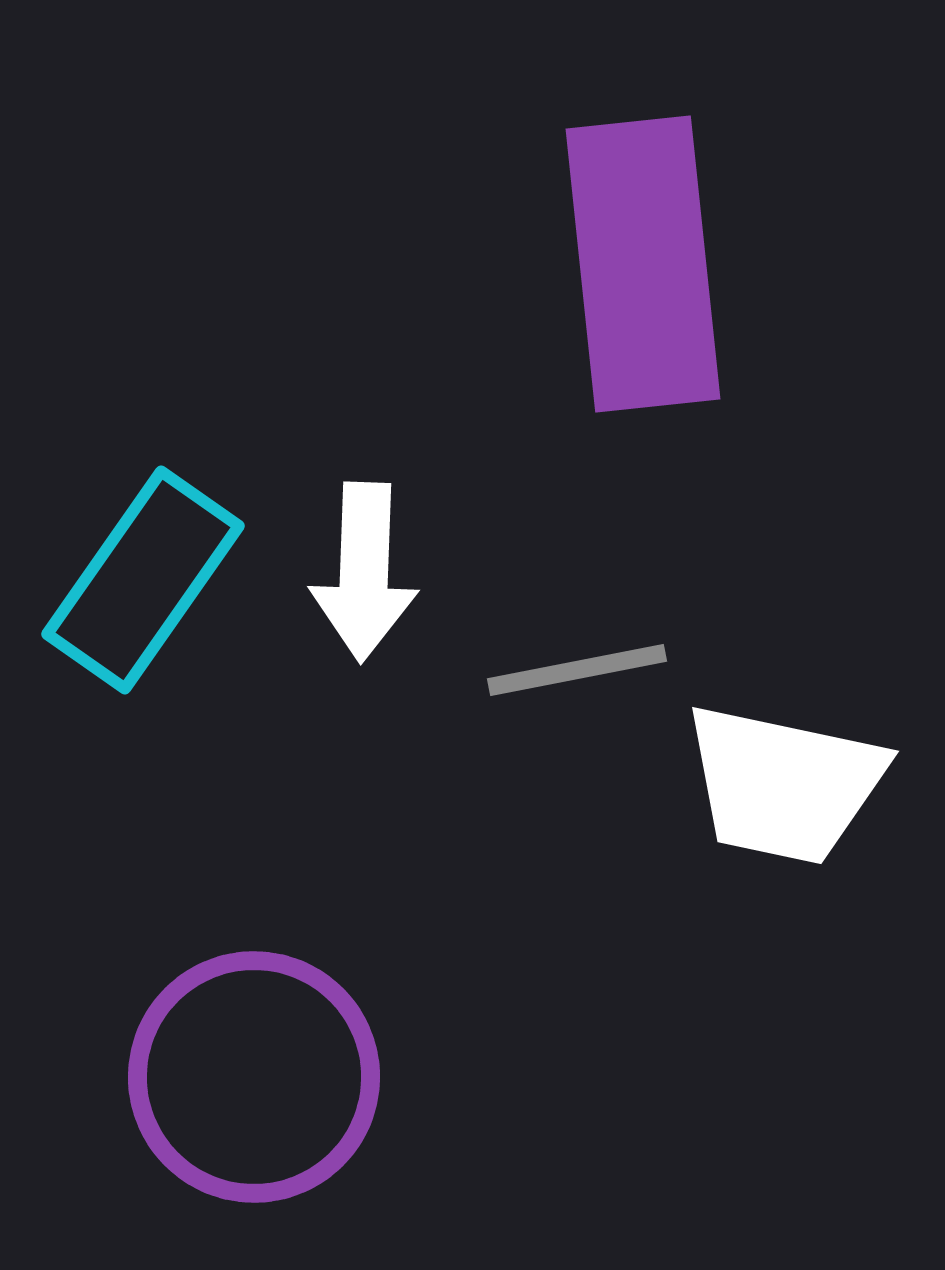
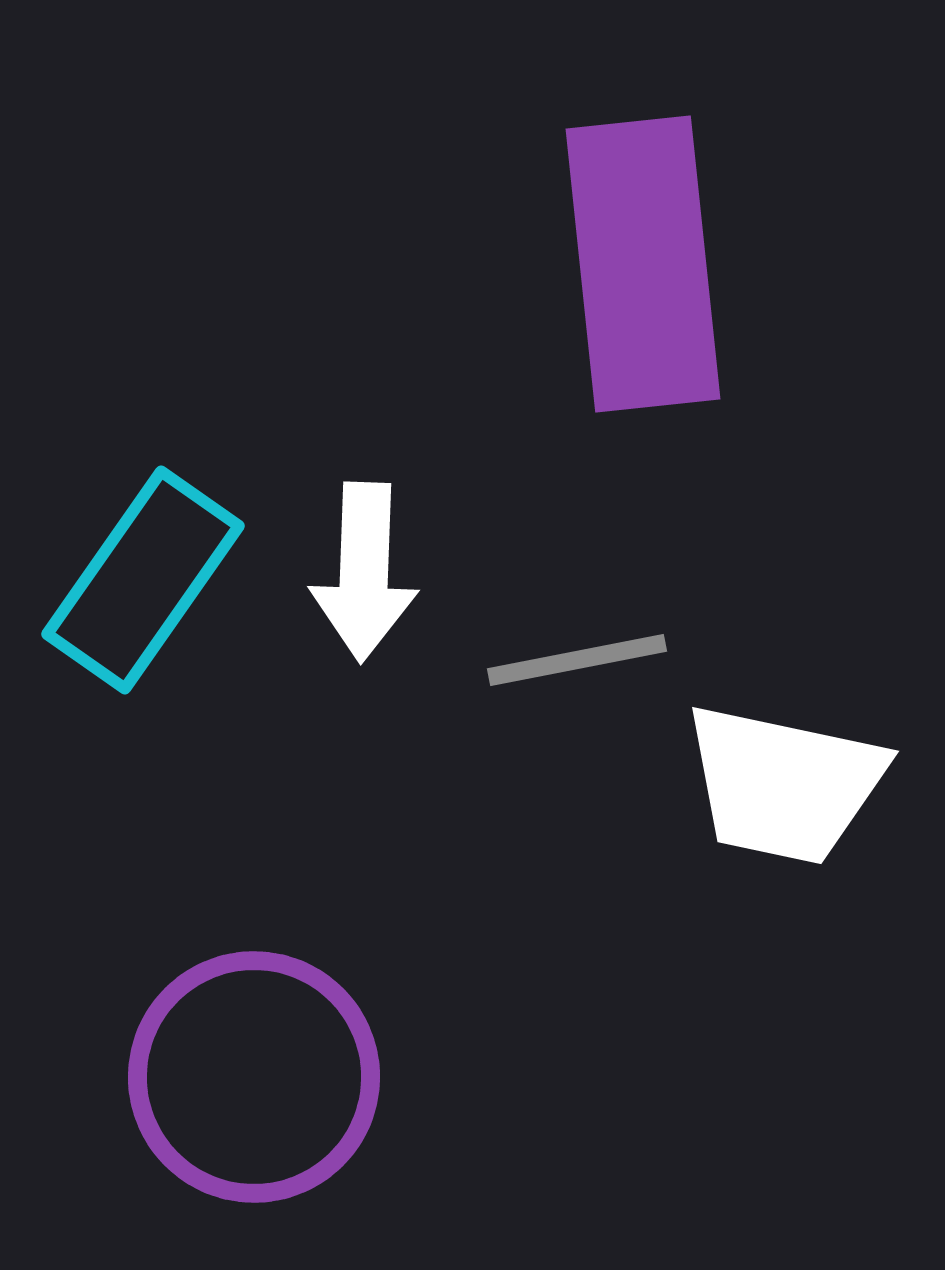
gray line: moved 10 px up
